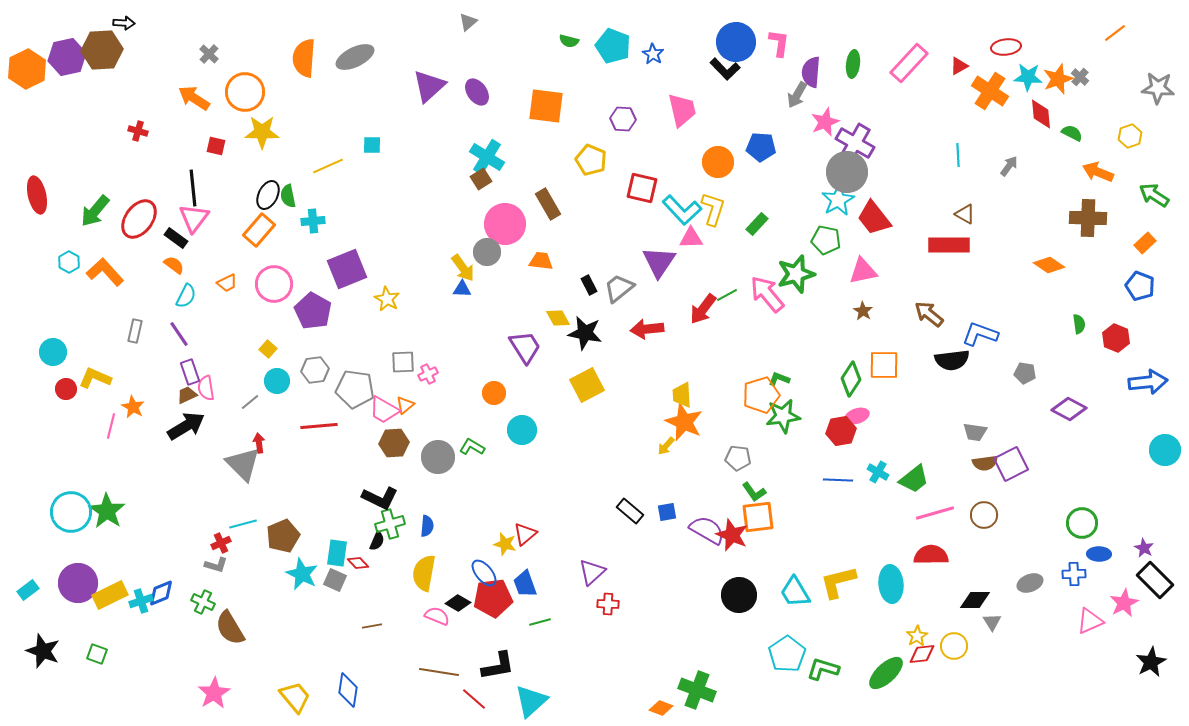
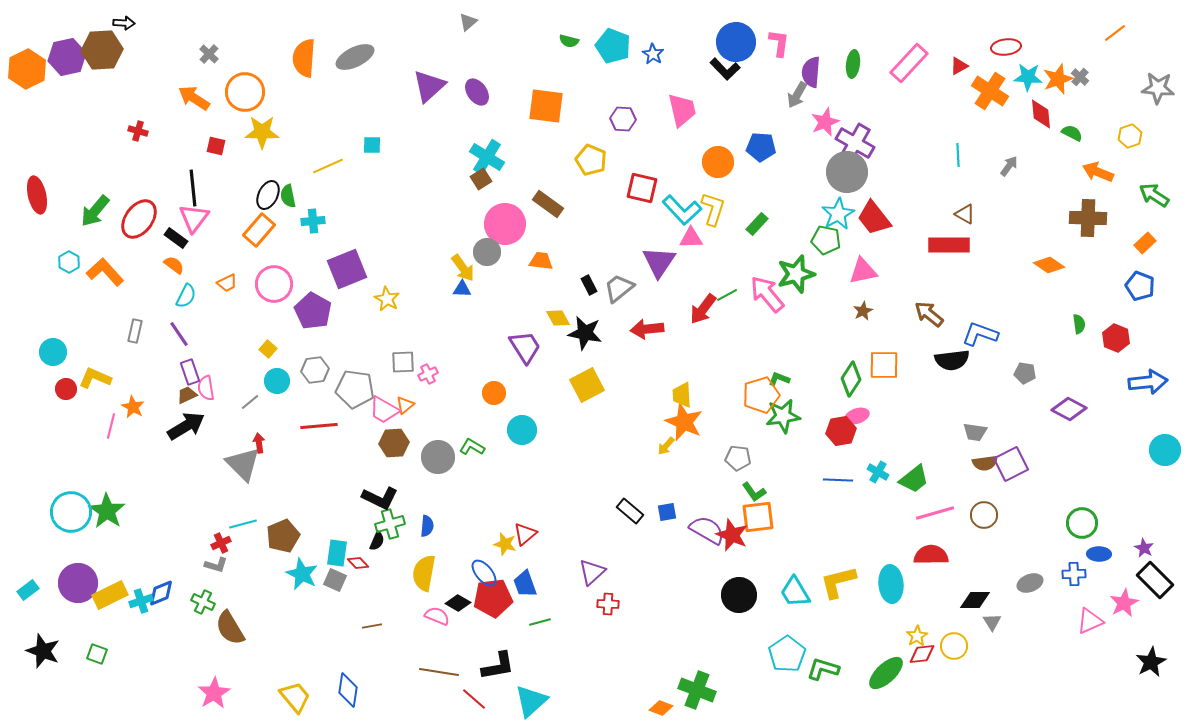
cyan star at (838, 200): moved 14 px down
brown rectangle at (548, 204): rotated 24 degrees counterclockwise
brown star at (863, 311): rotated 12 degrees clockwise
